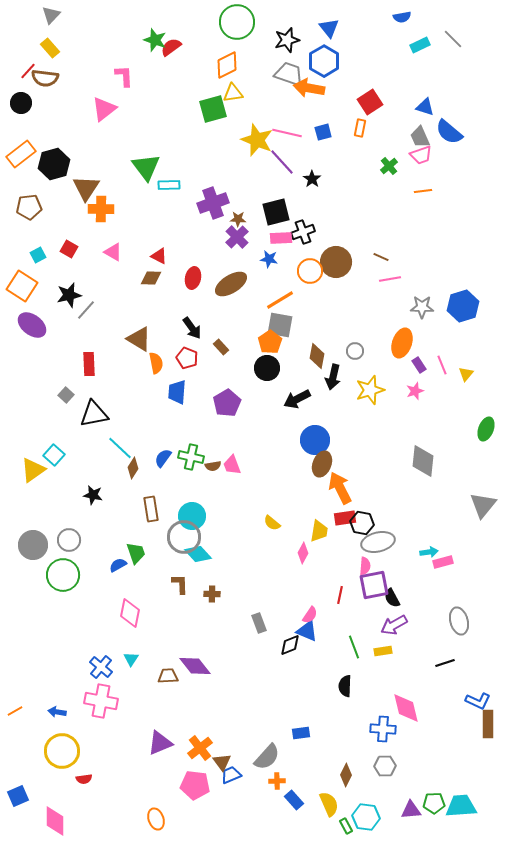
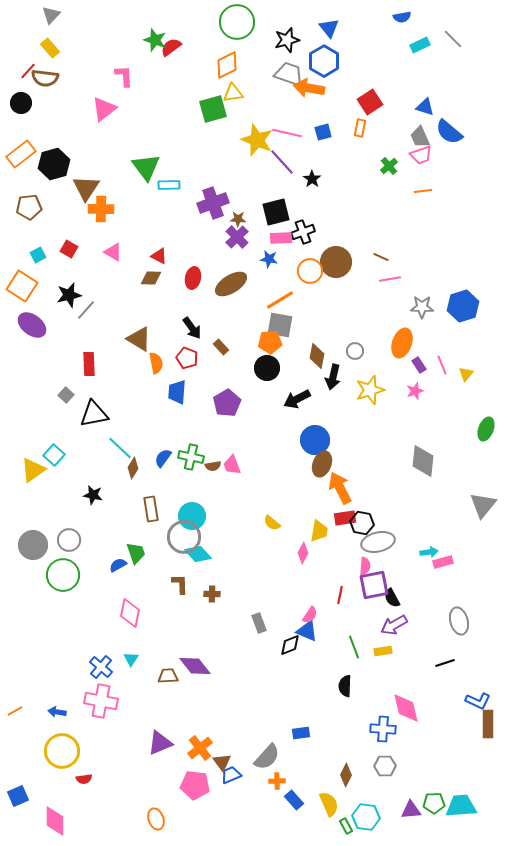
orange pentagon at (270, 342): rotated 30 degrees clockwise
